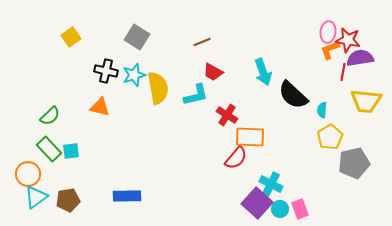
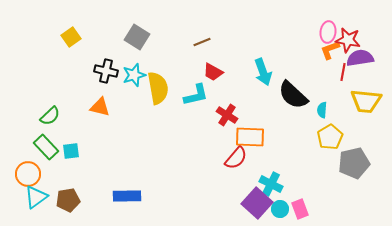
green rectangle: moved 3 px left, 2 px up
